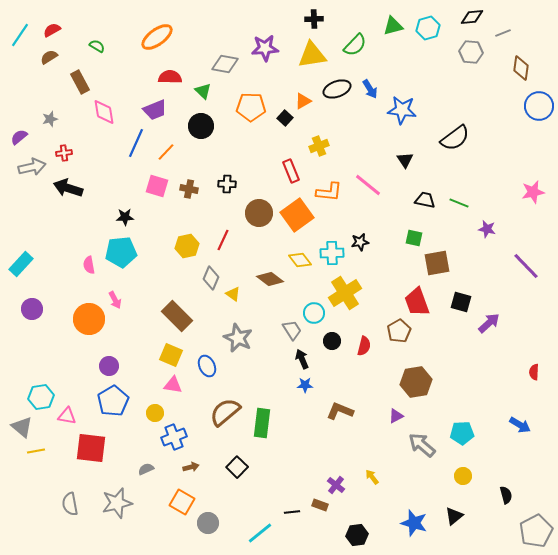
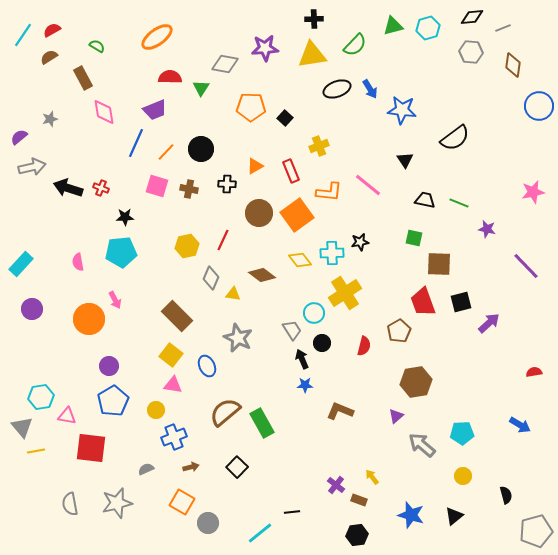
gray line at (503, 33): moved 5 px up
cyan line at (20, 35): moved 3 px right
brown diamond at (521, 68): moved 8 px left, 3 px up
brown rectangle at (80, 82): moved 3 px right, 4 px up
green triangle at (203, 91): moved 2 px left, 3 px up; rotated 18 degrees clockwise
orange triangle at (303, 101): moved 48 px left, 65 px down
black circle at (201, 126): moved 23 px down
red cross at (64, 153): moved 37 px right, 35 px down; rotated 28 degrees clockwise
brown square at (437, 263): moved 2 px right, 1 px down; rotated 12 degrees clockwise
pink semicircle at (89, 265): moved 11 px left, 3 px up
brown diamond at (270, 279): moved 8 px left, 4 px up
yellow triangle at (233, 294): rotated 28 degrees counterclockwise
red trapezoid at (417, 302): moved 6 px right
black square at (461, 302): rotated 30 degrees counterclockwise
black circle at (332, 341): moved 10 px left, 2 px down
yellow square at (171, 355): rotated 15 degrees clockwise
red semicircle at (534, 372): rotated 77 degrees clockwise
yellow circle at (155, 413): moved 1 px right, 3 px up
purple triangle at (396, 416): rotated 14 degrees counterclockwise
green rectangle at (262, 423): rotated 36 degrees counterclockwise
gray triangle at (22, 427): rotated 10 degrees clockwise
brown rectangle at (320, 505): moved 39 px right, 5 px up
blue star at (414, 523): moved 3 px left, 8 px up
gray pentagon at (536, 531): rotated 12 degrees clockwise
